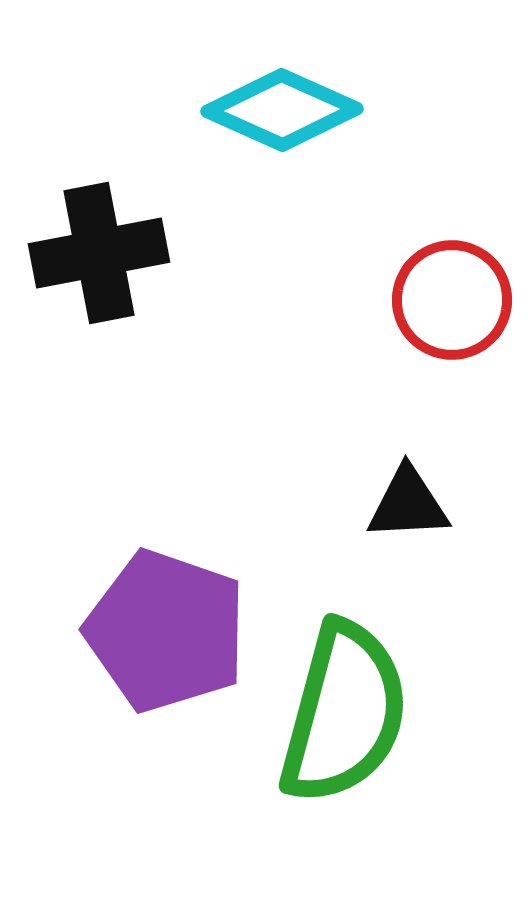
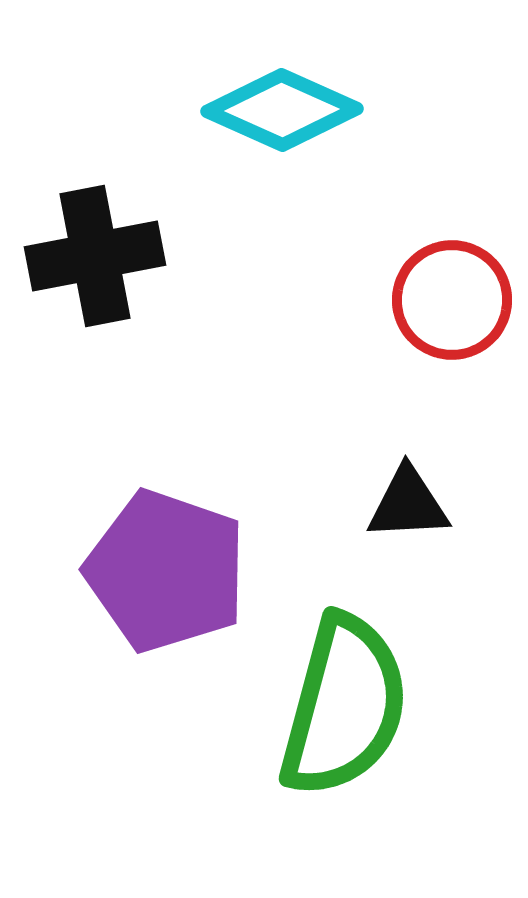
black cross: moved 4 px left, 3 px down
purple pentagon: moved 60 px up
green semicircle: moved 7 px up
